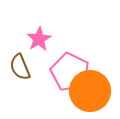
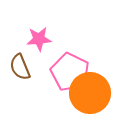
pink star: rotated 25 degrees clockwise
orange circle: moved 2 px down
